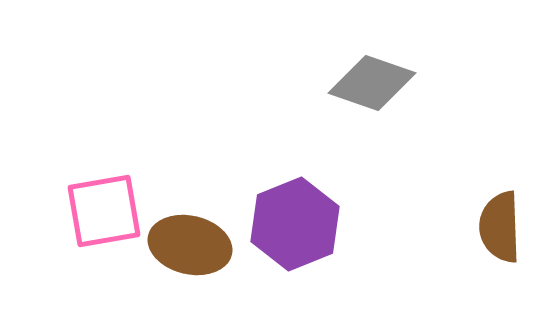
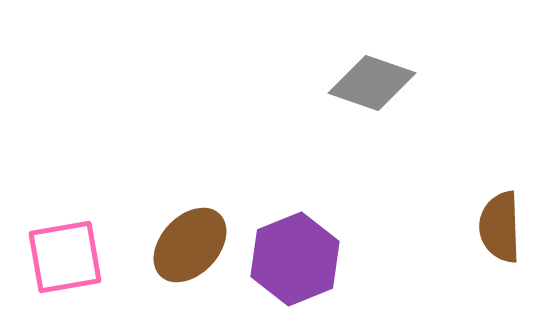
pink square: moved 39 px left, 46 px down
purple hexagon: moved 35 px down
brown ellipse: rotated 60 degrees counterclockwise
